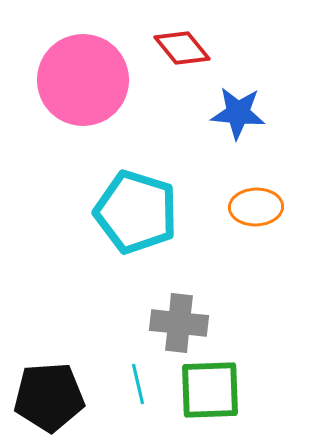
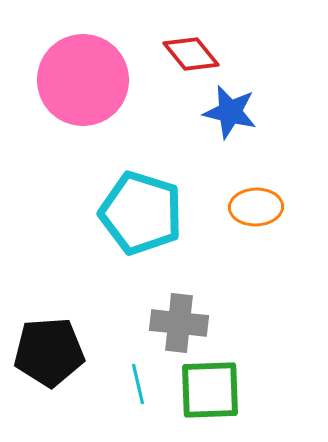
red diamond: moved 9 px right, 6 px down
blue star: moved 8 px left, 1 px up; rotated 8 degrees clockwise
cyan pentagon: moved 5 px right, 1 px down
black pentagon: moved 45 px up
